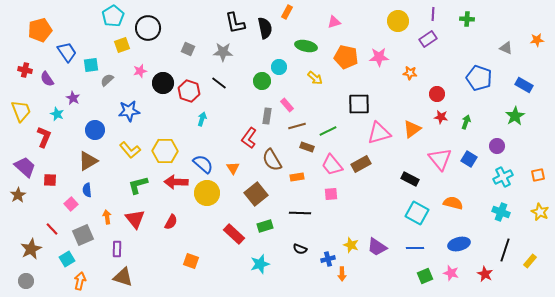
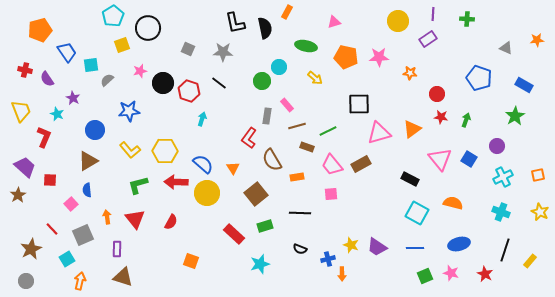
green arrow at (466, 122): moved 2 px up
